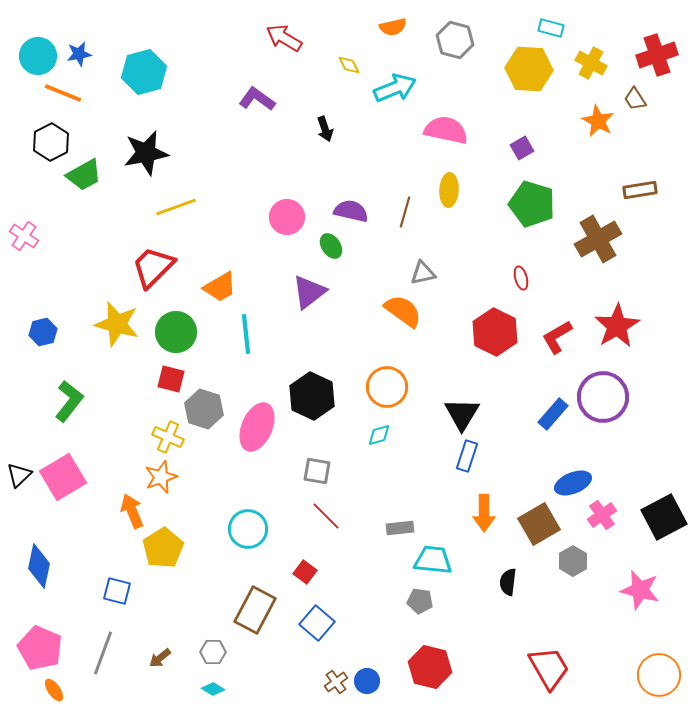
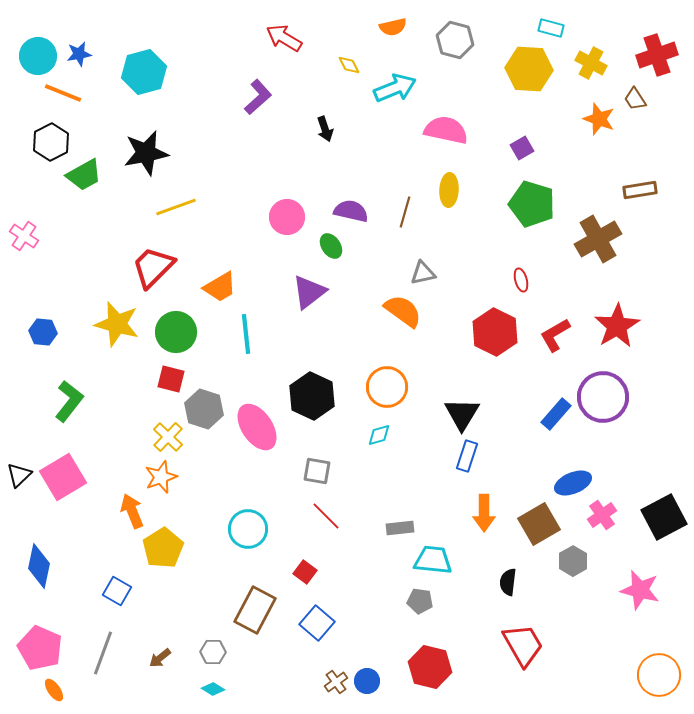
purple L-shape at (257, 99): moved 1 px right, 2 px up; rotated 102 degrees clockwise
orange star at (598, 121): moved 1 px right, 2 px up; rotated 8 degrees counterclockwise
red ellipse at (521, 278): moved 2 px down
blue hexagon at (43, 332): rotated 20 degrees clockwise
red L-shape at (557, 337): moved 2 px left, 2 px up
blue rectangle at (553, 414): moved 3 px right
pink ellipse at (257, 427): rotated 57 degrees counterclockwise
yellow cross at (168, 437): rotated 20 degrees clockwise
blue square at (117, 591): rotated 16 degrees clockwise
red trapezoid at (549, 668): moved 26 px left, 23 px up
